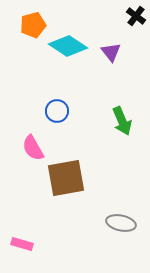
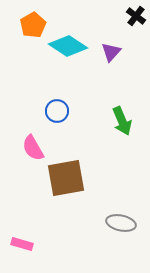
orange pentagon: rotated 15 degrees counterclockwise
purple triangle: rotated 20 degrees clockwise
